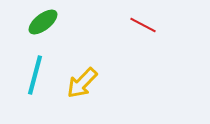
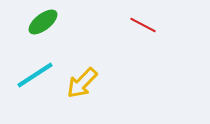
cyan line: rotated 42 degrees clockwise
